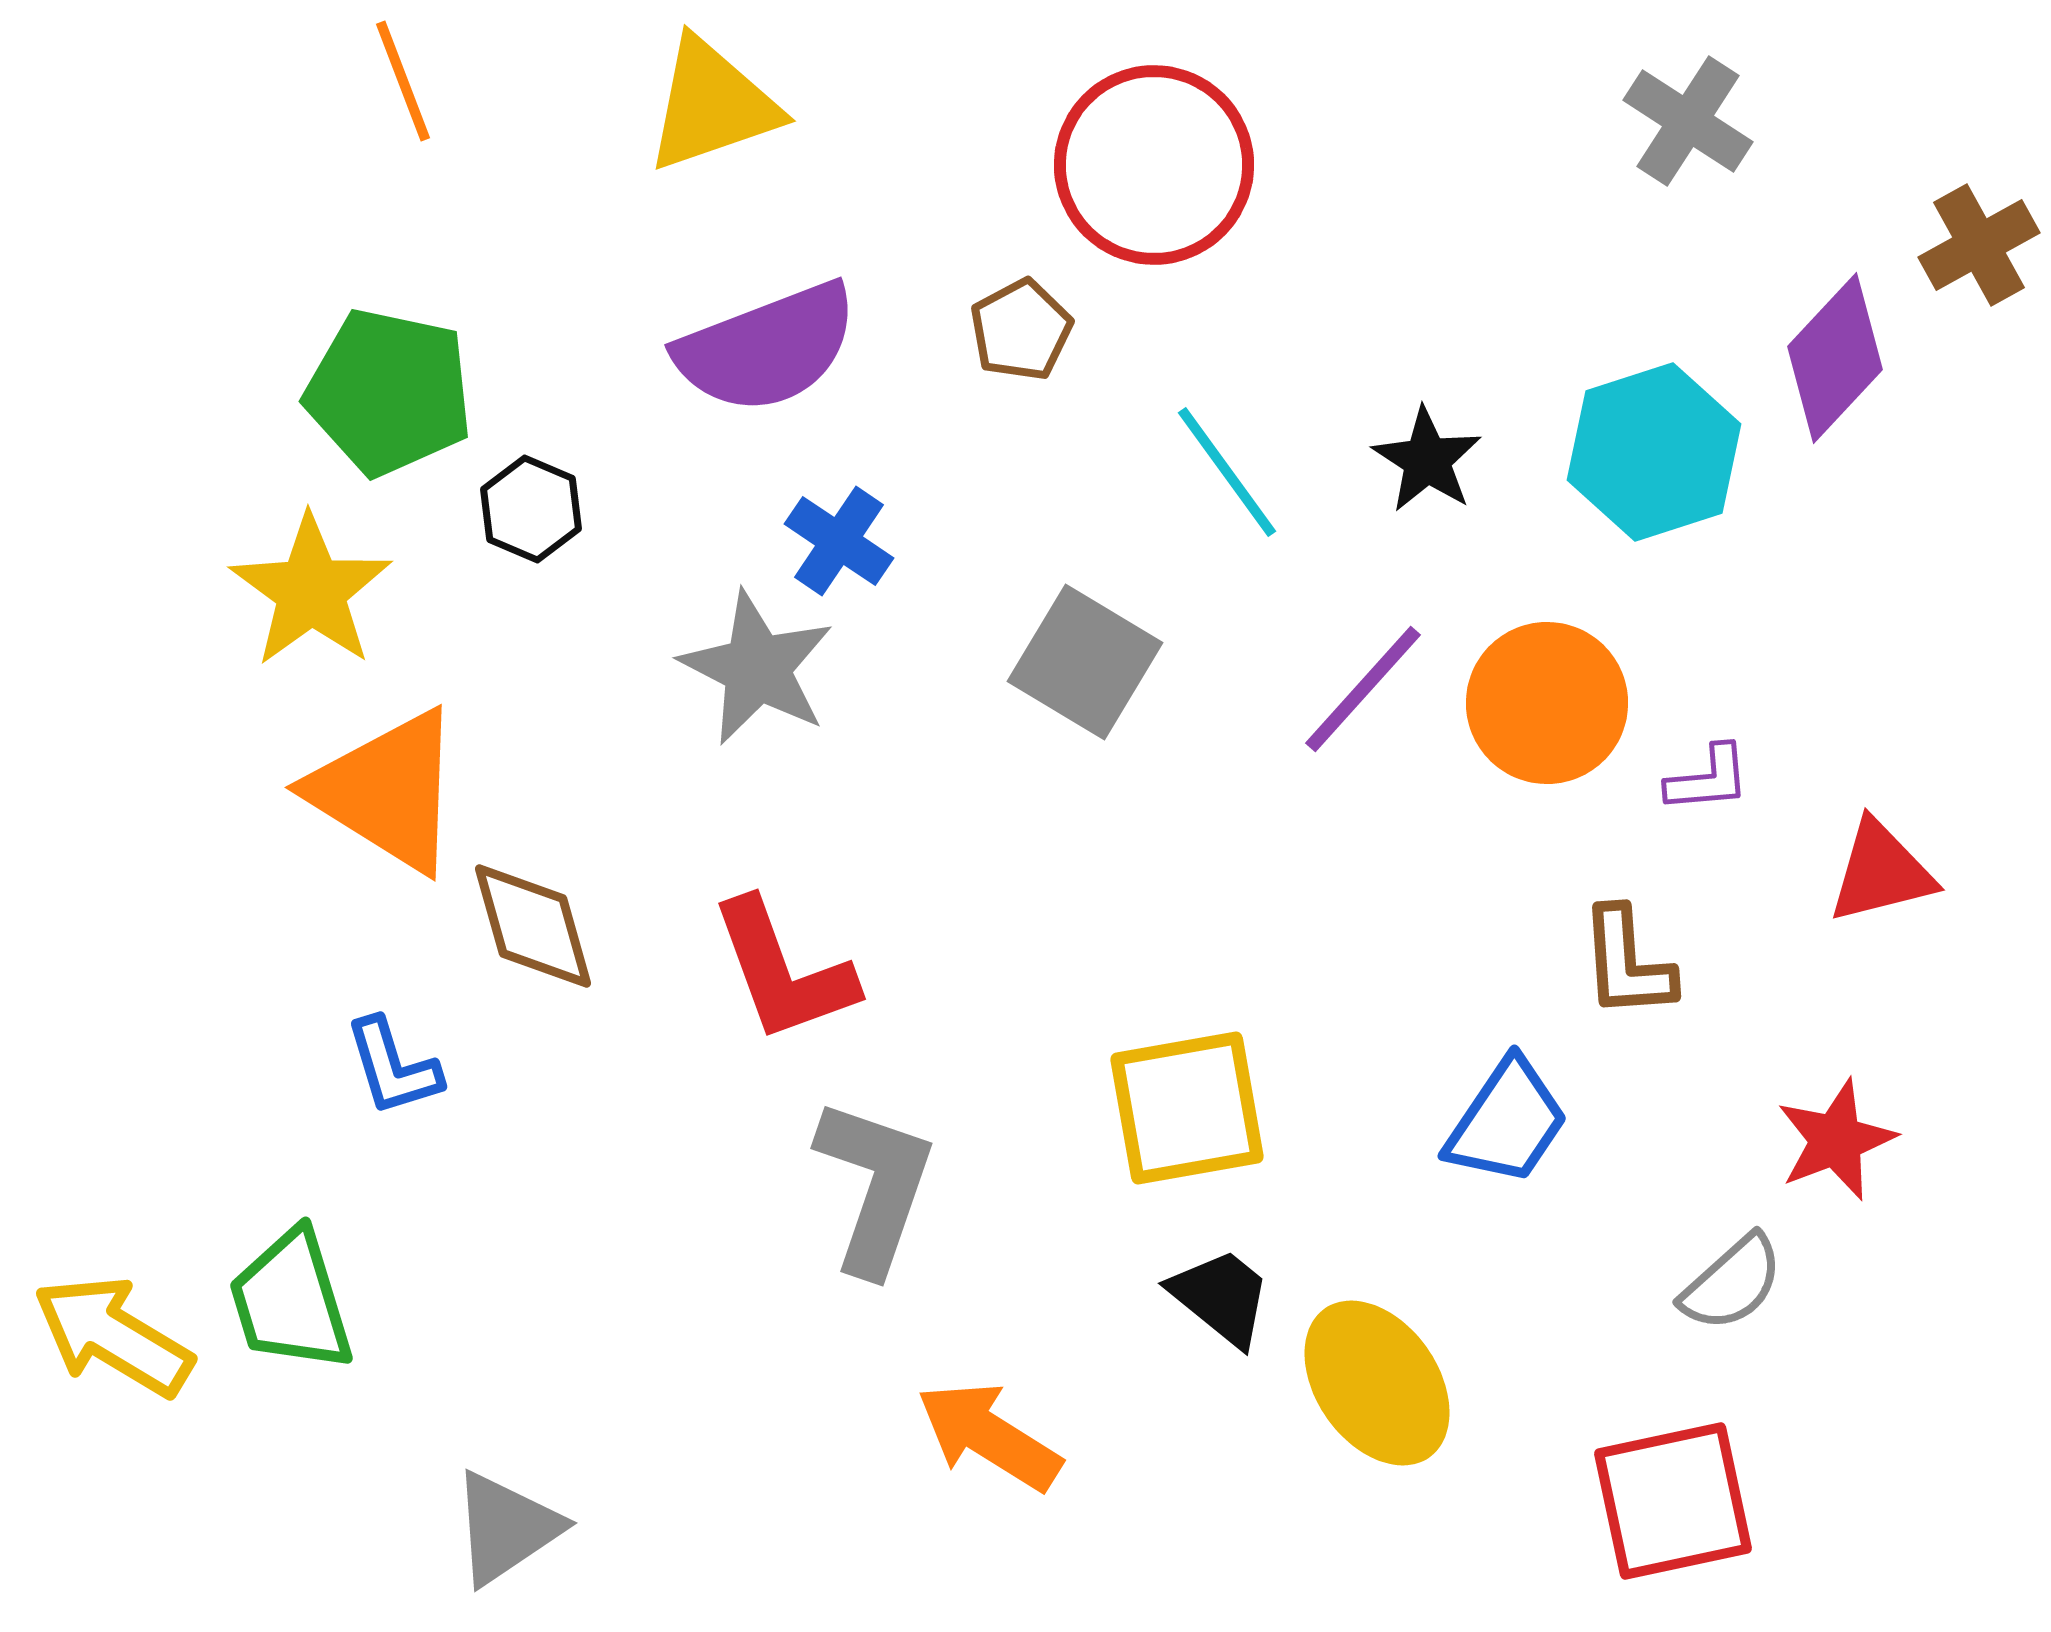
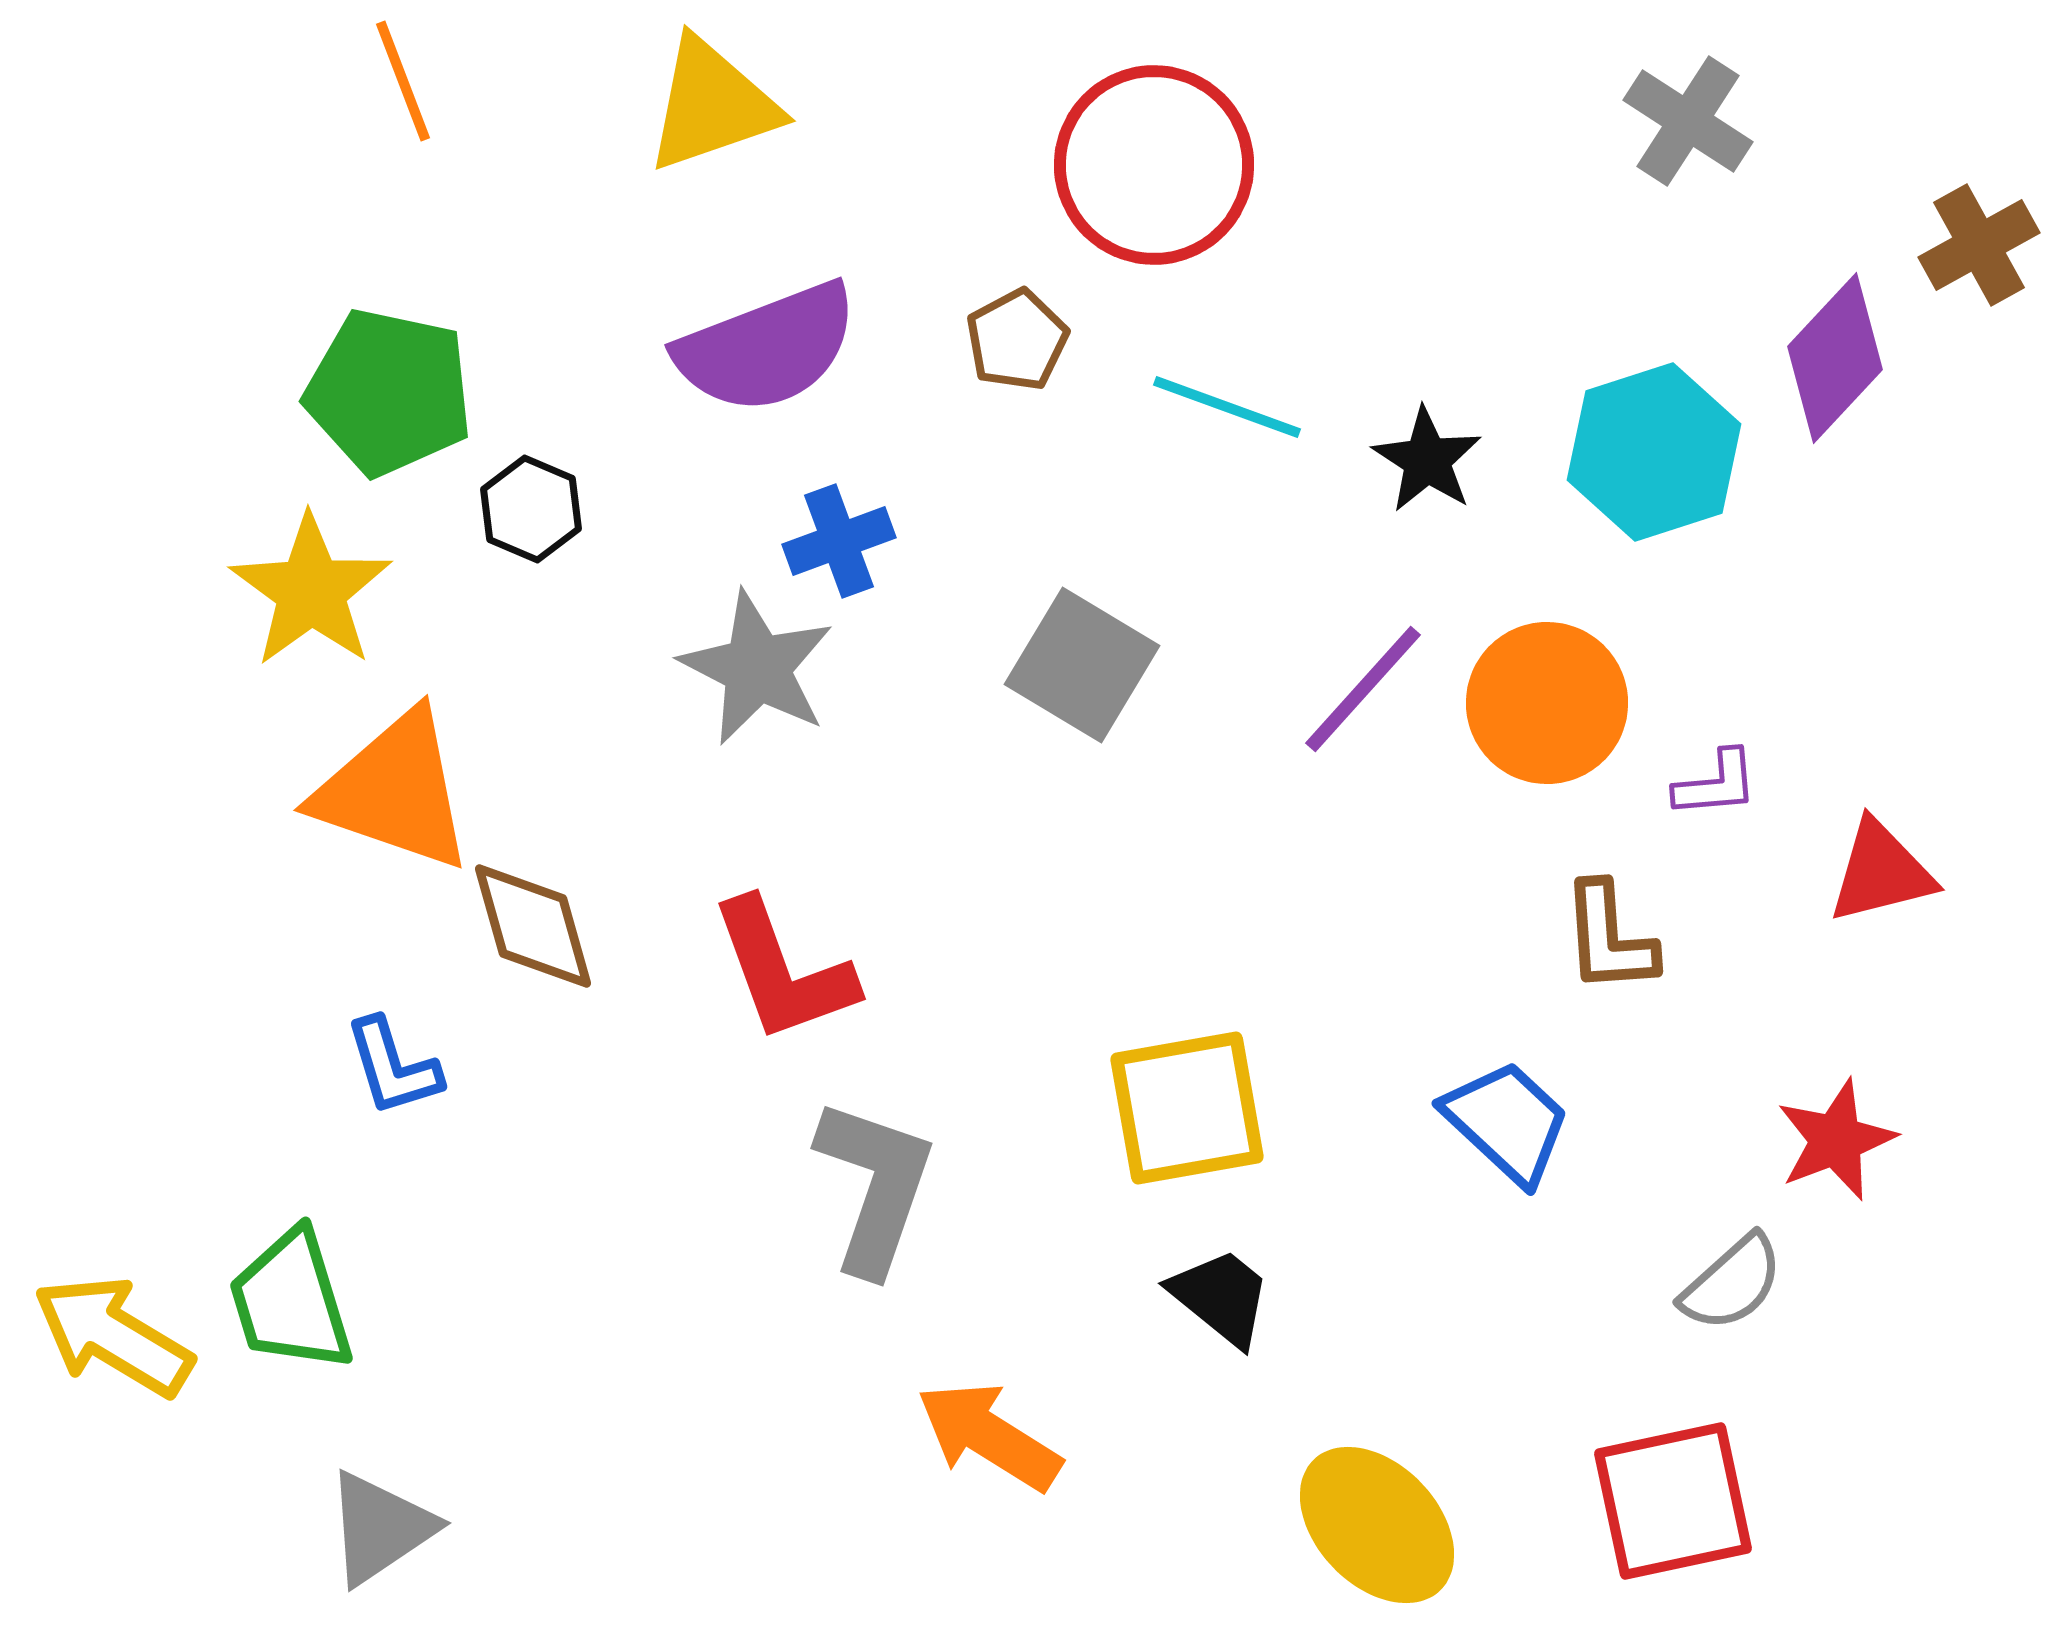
brown pentagon: moved 4 px left, 10 px down
cyan line: moved 65 px up; rotated 34 degrees counterclockwise
blue cross: rotated 36 degrees clockwise
gray square: moved 3 px left, 3 px down
purple L-shape: moved 8 px right, 5 px down
orange triangle: moved 7 px right; rotated 13 degrees counterclockwise
brown L-shape: moved 18 px left, 25 px up
blue trapezoid: rotated 81 degrees counterclockwise
yellow ellipse: moved 142 px down; rotated 9 degrees counterclockwise
gray triangle: moved 126 px left
